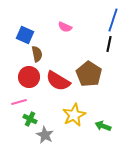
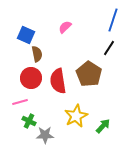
pink semicircle: rotated 112 degrees clockwise
blue square: moved 1 px right
black line: moved 4 px down; rotated 21 degrees clockwise
red circle: moved 2 px right, 1 px down
red semicircle: rotated 50 degrees clockwise
pink line: moved 1 px right
yellow star: moved 2 px right, 1 px down
green cross: moved 1 px left, 2 px down
green arrow: rotated 112 degrees clockwise
gray star: rotated 30 degrees counterclockwise
